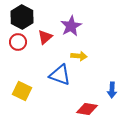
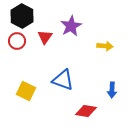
black hexagon: moved 1 px up
red triangle: rotated 14 degrees counterclockwise
red circle: moved 1 px left, 1 px up
yellow arrow: moved 26 px right, 10 px up
blue triangle: moved 3 px right, 5 px down
yellow square: moved 4 px right
red diamond: moved 1 px left, 2 px down
